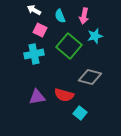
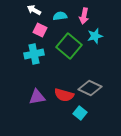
cyan semicircle: rotated 104 degrees clockwise
gray diamond: moved 11 px down; rotated 10 degrees clockwise
